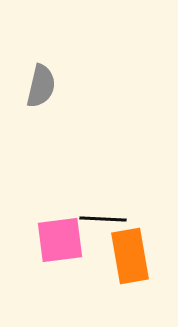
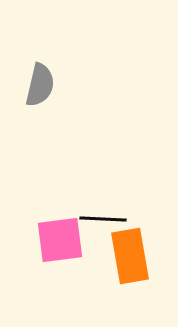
gray semicircle: moved 1 px left, 1 px up
